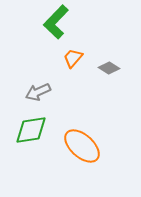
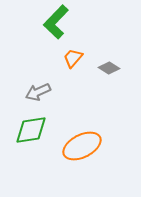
orange ellipse: rotated 69 degrees counterclockwise
